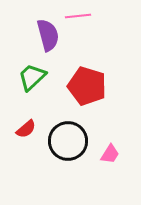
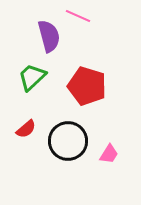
pink line: rotated 30 degrees clockwise
purple semicircle: moved 1 px right, 1 px down
pink trapezoid: moved 1 px left
